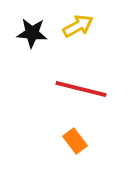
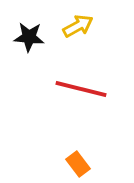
black star: moved 3 px left, 4 px down
orange rectangle: moved 3 px right, 23 px down
